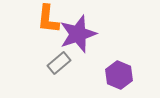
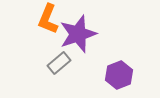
orange L-shape: rotated 16 degrees clockwise
purple hexagon: rotated 16 degrees clockwise
